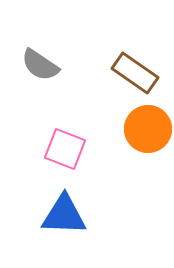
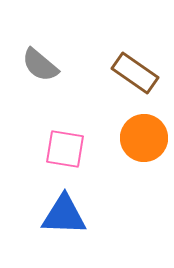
gray semicircle: rotated 6 degrees clockwise
orange circle: moved 4 px left, 9 px down
pink square: rotated 12 degrees counterclockwise
